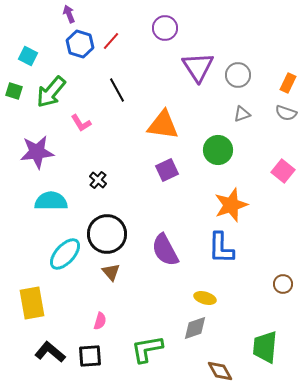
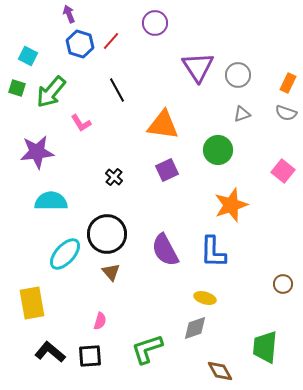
purple circle: moved 10 px left, 5 px up
green square: moved 3 px right, 3 px up
black cross: moved 16 px right, 3 px up
blue L-shape: moved 8 px left, 4 px down
green L-shape: rotated 8 degrees counterclockwise
